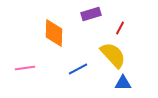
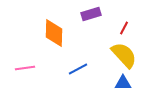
red line: moved 4 px right
yellow semicircle: moved 11 px right
